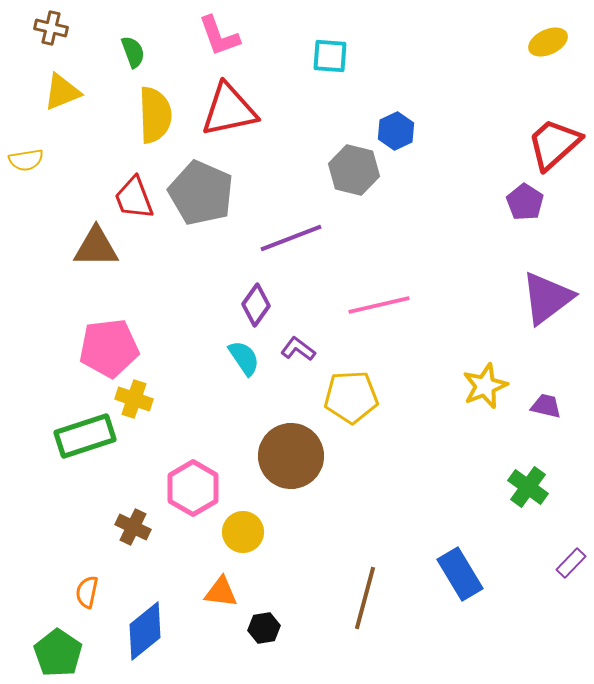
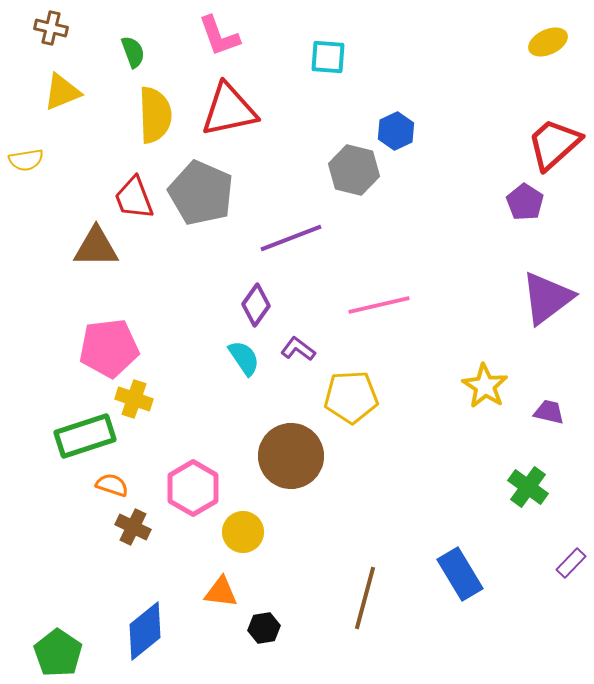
cyan square at (330, 56): moved 2 px left, 1 px down
yellow star at (485, 386): rotated 18 degrees counterclockwise
purple trapezoid at (546, 406): moved 3 px right, 6 px down
orange semicircle at (87, 592): moved 25 px right, 107 px up; rotated 96 degrees clockwise
